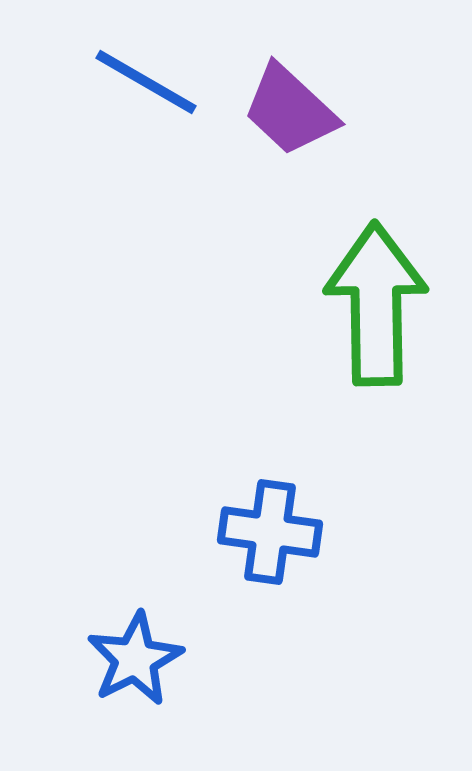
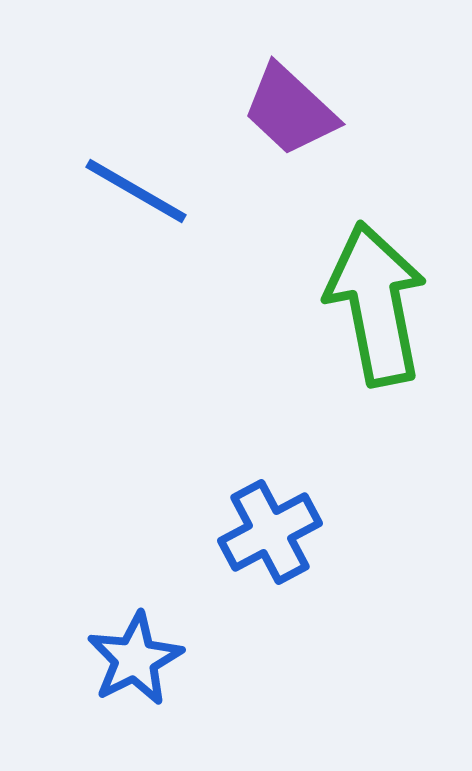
blue line: moved 10 px left, 109 px down
green arrow: rotated 10 degrees counterclockwise
blue cross: rotated 36 degrees counterclockwise
